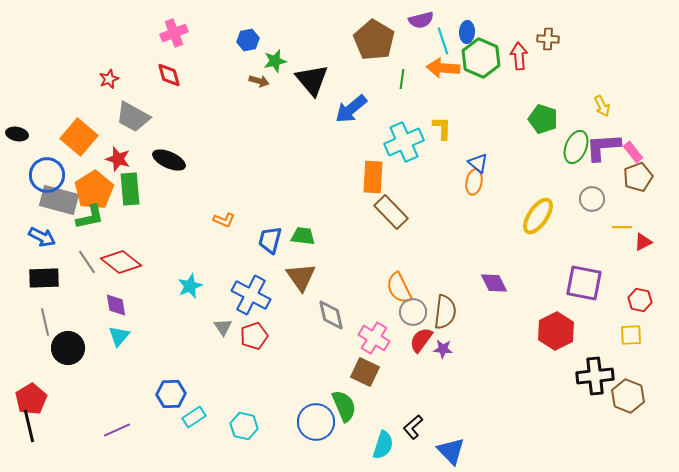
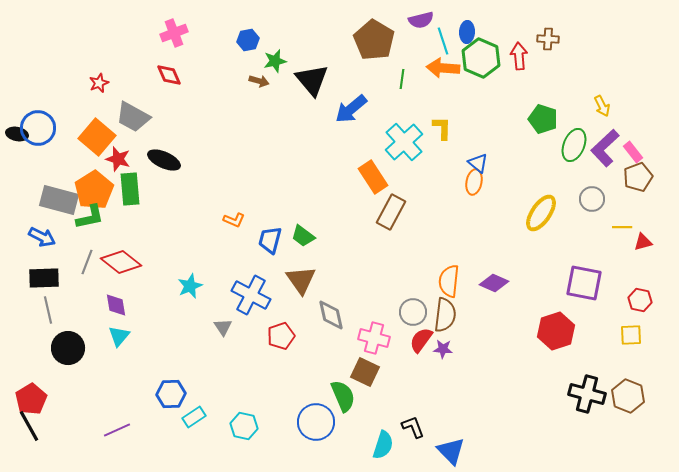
red diamond at (169, 75): rotated 8 degrees counterclockwise
red star at (109, 79): moved 10 px left, 4 px down
orange square at (79, 137): moved 18 px right
cyan cross at (404, 142): rotated 18 degrees counterclockwise
green ellipse at (576, 147): moved 2 px left, 2 px up
purple L-shape at (603, 147): moved 2 px right, 1 px down; rotated 39 degrees counterclockwise
black ellipse at (169, 160): moved 5 px left
blue circle at (47, 175): moved 9 px left, 47 px up
orange rectangle at (373, 177): rotated 36 degrees counterclockwise
brown rectangle at (391, 212): rotated 72 degrees clockwise
yellow ellipse at (538, 216): moved 3 px right, 3 px up
orange L-shape at (224, 220): moved 10 px right
green trapezoid at (303, 236): rotated 150 degrees counterclockwise
red triangle at (643, 242): rotated 12 degrees clockwise
gray line at (87, 262): rotated 55 degrees clockwise
brown triangle at (301, 277): moved 3 px down
purple diamond at (494, 283): rotated 40 degrees counterclockwise
orange semicircle at (399, 288): moved 50 px right, 7 px up; rotated 32 degrees clockwise
brown semicircle at (445, 312): moved 3 px down
gray line at (45, 322): moved 3 px right, 12 px up
red hexagon at (556, 331): rotated 9 degrees clockwise
red pentagon at (254, 336): moved 27 px right
pink cross at (374, 338): rotated 16 degrees counterclockwise
black cross at (595, 376): moved 8 px left, 18 px down; rotated 21 degrees clockwise
green semicircle at (344, 406): moved 1 px left, 10 px up
black line at (29, 426): rotated 16 degrees counterclockwise
black L-shape at (413, 427): rotated 110 degrees clockwise
